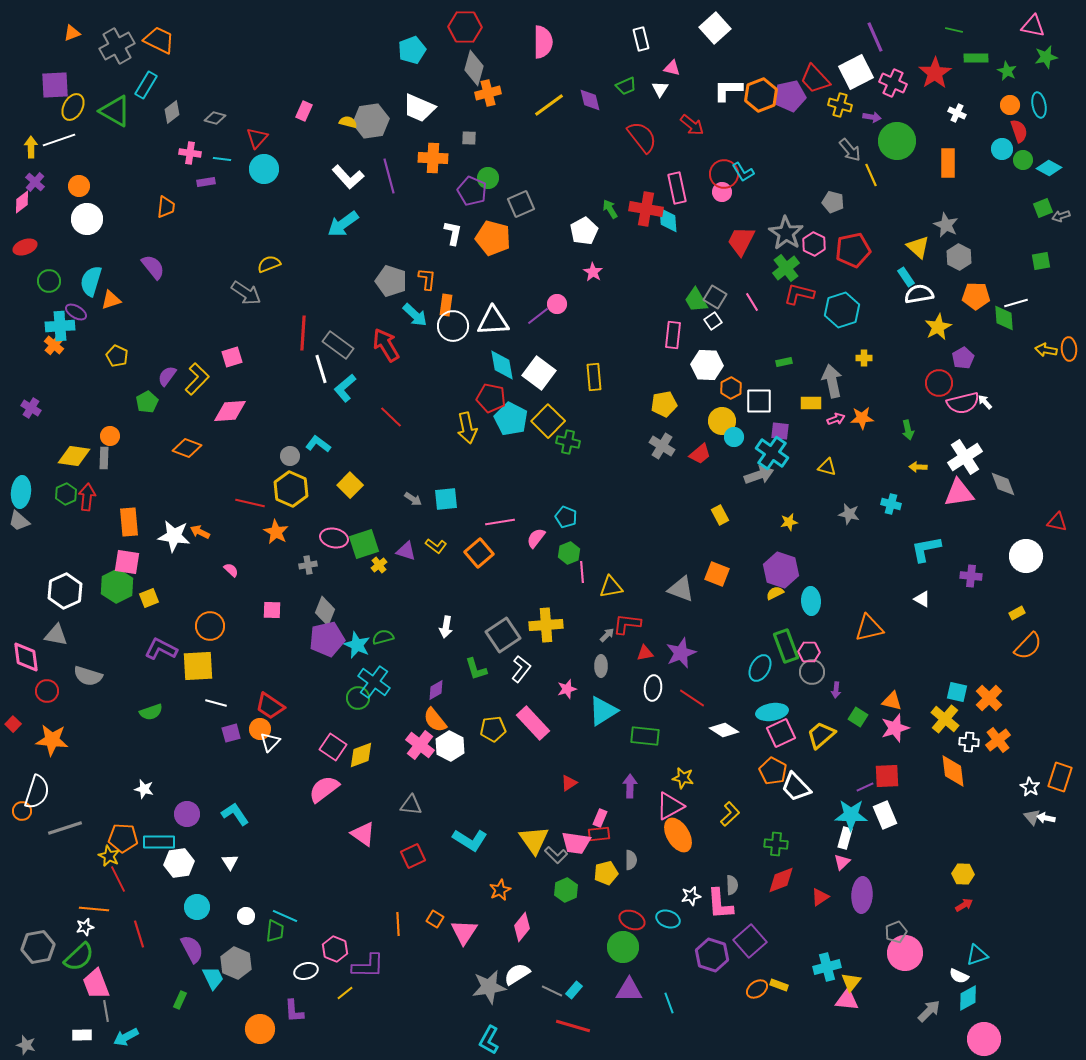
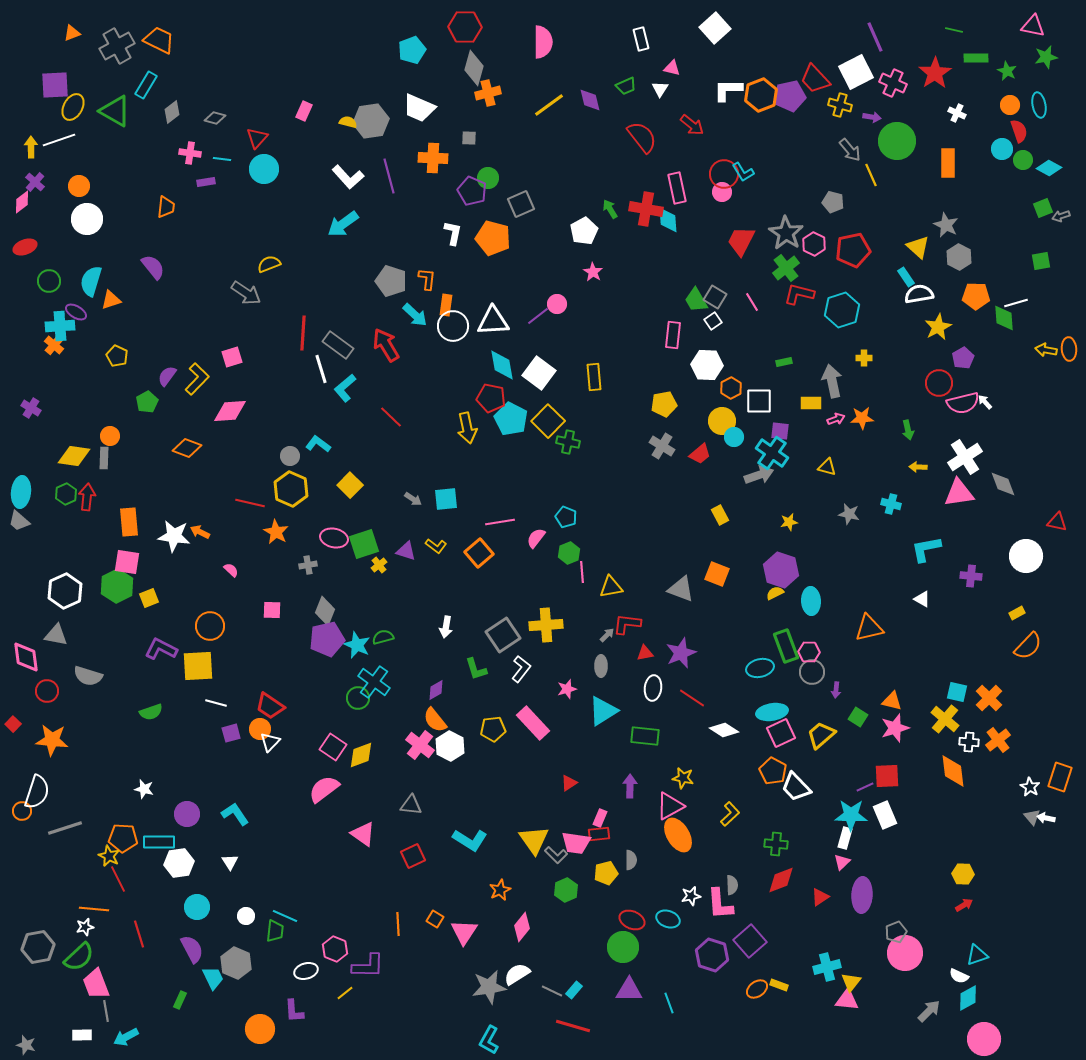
cyan ellipse at (760, 668): rotated 48 degrees clockwise
